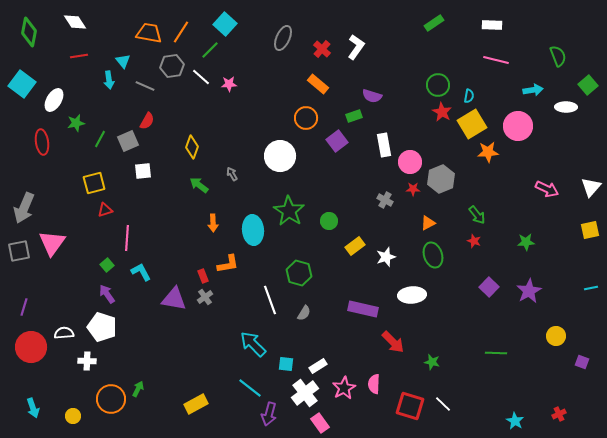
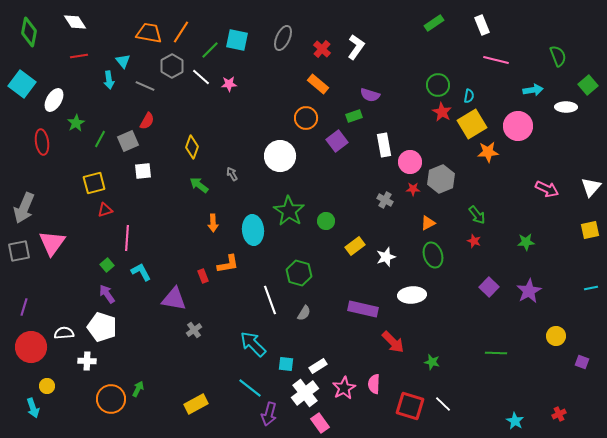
cyan square at (225, 24): moved 12 px right, 16 px down; rotated 30 degrees counterclockwise
white rectangle at (492, 25): moved 10 px left; rotated 66 degrees clockwise
gray hexagon at (172, 66): rotated 20 degrees counterclockwise
purple semicircle at (372, 96): moved 2 px left, 1 px up
green star at (76, 123): rotated 18 degrees counterclockwise
green circle at (329, 221): moved 3 px left
gray cross at (205, 297): moved 11 px left, 33 px down
yellow circle at (73, 416): moved 26 px left, 30 px up
